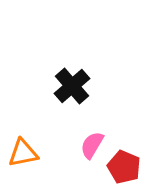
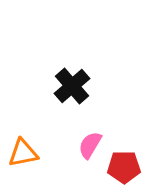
pink semicircle: moved 2 px left
red pentagon: rotated 24 degrees counterclockwise
